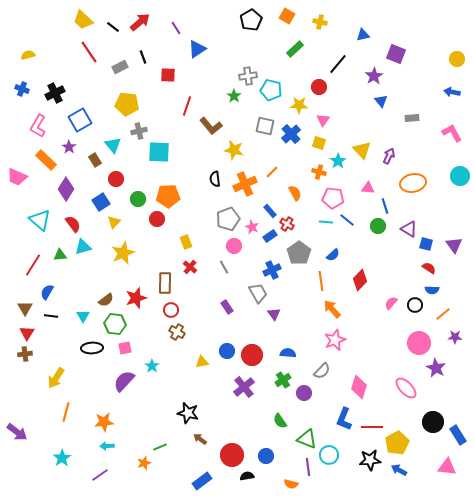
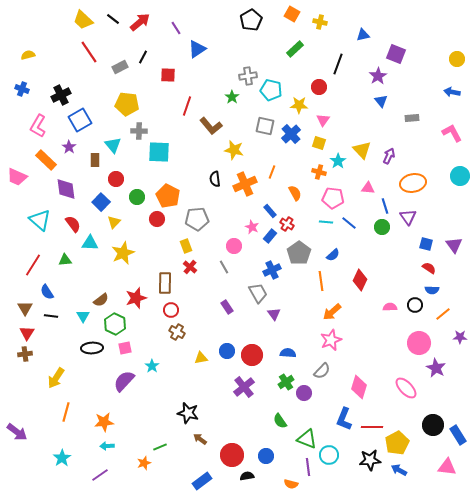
orange square at (287, 16): moved 5 px right, 2 px up
black line at (113, 27): moved 8 px up
black line at (143, 57): rotated 48 degrees clockwise
black line at (338, 64): rotated 20 degrees counterclockwise
purple star at (374, 76): moved 4 px right
black cross at (55, 93): moved 6 px right, 2 px down
green star at (234, 96): moved 2 px left, 1 px down
gray cross at (139, 131): rotated 14 degrees clockwise
brown rectangle at (95, 160): rotated 32 degrees clockwise
orange line at (272, 172): rotated 24 degrees counterclockwise
purple diamond at (66, 189): rotated 40 degrees counterclockwise
orange pentagon at (168, 196): rotated 30 degrees clockwise
green circle at (138, 199): moved 1 px left, 2 px up
blue square at (101, 202): rotated 12 degrees counterclockwise
gray pentagon at (228, 219): moved 31 px left; rotated 15 degrees clockwise
blue line at (347, 220): moved 2 px right, 3 px down
green circle at (378, 226): moved 4 px right, 1 px down
purple triangle at (409, 229): moved 1 px left, 12 px up; rotated 24 degrees clockwise
blue rectangle at (270, 236): rotated 16 degrees counterclockwise
yellow rectangle at (186, 242): moved 4 px down
cyan triangle at (83, 247): moved 7 px right, 4 px up; rotated 18 degrees clockwise
green triangle at (60, 255): moved 5 px right, 5 px down
red diamond at (360, 280): rotated 20 degrees counterclockwise
blue semicircle at (47, 292): rotated 63 degrees counterclockwise
brown semicircle at (106, 300): moved 5 px left
pink semicircle at (391, 303): moved 1 px left, 4 px down; rotated 48 degrees clockwise
orange arrow at (332, 309): moved 3 px down; rotated 90 degrees counterclockwise
green hexagon at (115, 324): rotated 20 degrees clockwise
purple star at (455, 337): moved 5 px right
pink star at (335, 340): moved 4 px left
yellow triangle at (202, 362): moved 1 px left, 4 px up
green cross at (283, 380): moved 3 px right, 2 px down
black circle at (433, 422): moved 3 px down
